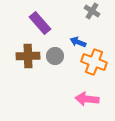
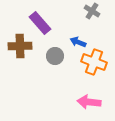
brown cross: moved 8 px left, 10 px up
pink arrow: moved 2 px right, 3 px down
